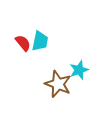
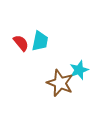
red semicircle: moved 2 px left
brown star: moved 2 px right, 1 px up
